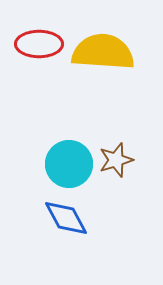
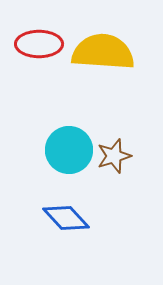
brown star: moved 2 px left, 4 px up
cyan circle: moved 14 px up
blue diamond: rotated 15 degrees counterclockwise
